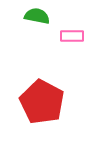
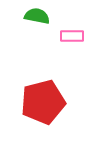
red pentagon: moved 1 px right; rotated 30 degrees clockwise
